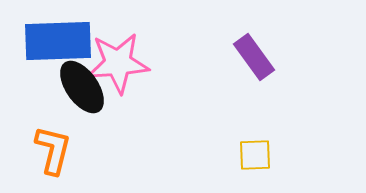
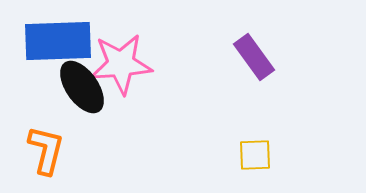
pink star: moved 3 px right, 1 px down
orange L-shape: moved 7 px left
